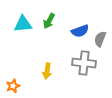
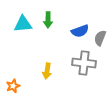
green arrow: moved 1 px left, 1 px up; rotated 28 degrees counterclockwise
gray semicircle: moved 1 px up
